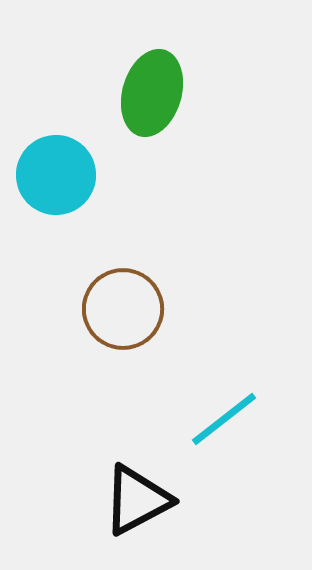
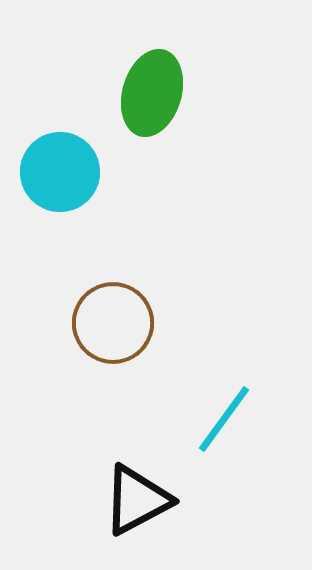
cyan circle: moved 4 px right, 3 px up
brown circle: moved 10 px left, 14 px down
cyan line: rotated 16 degrees counterclockwise
